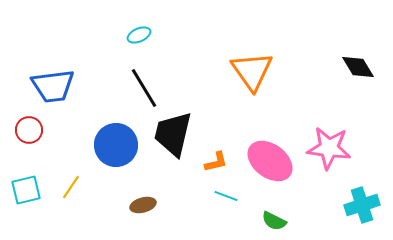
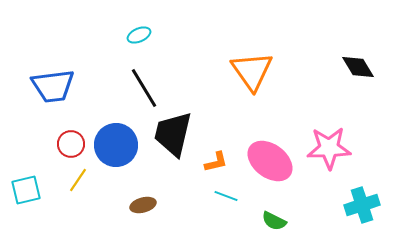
red circle: moved 42 px right, 14 px down
pink star: rotated 9 degrees counterclockwise
yellow line: moved 7 px right, 7 px up
